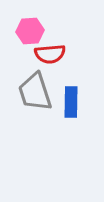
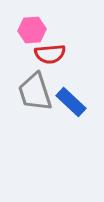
pink hexagon: moved 2 px right, 1 px up
blue rectangle: rotated 48 degrees counterclockwise
